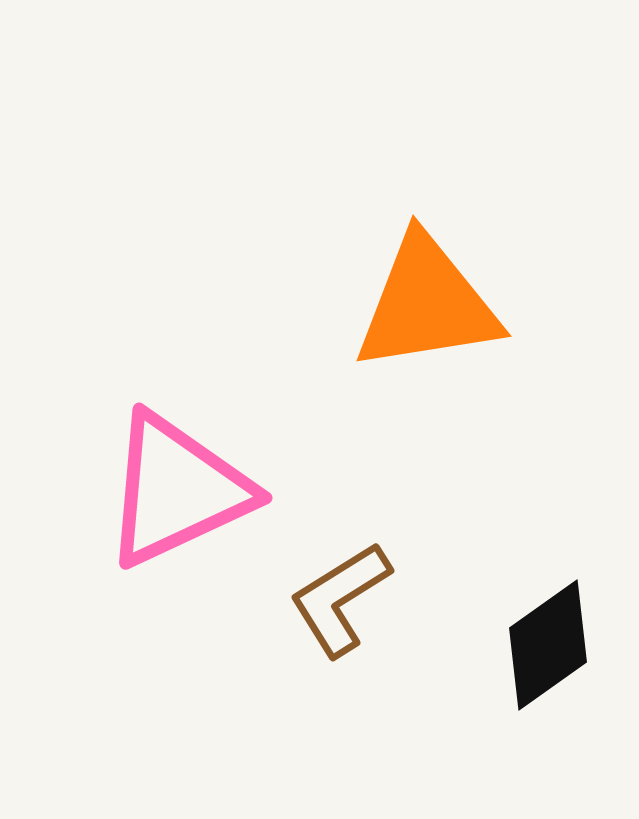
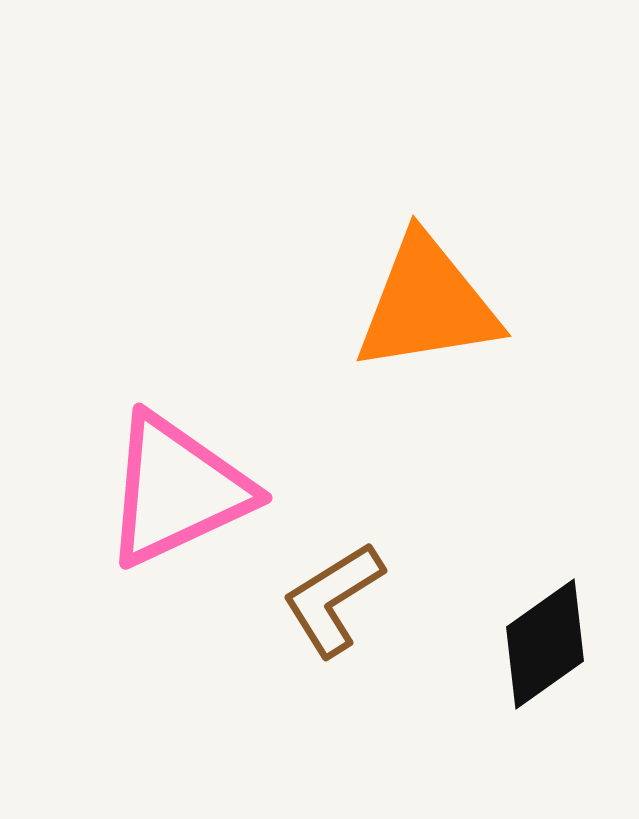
brown L-shape: moved 7 px left
black diamond: moved 3 px left, 1 px up
